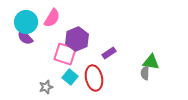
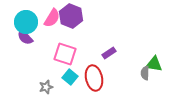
purple hexagon: moved 6 px left, 23 px up; rotated 15 degrees counterclockwise
green triangle: moved 3 px right, 2 px down
